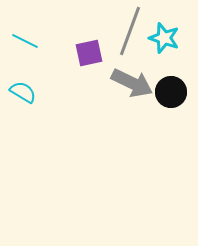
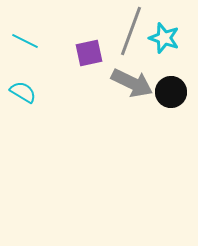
gray line: moved 1 px right
